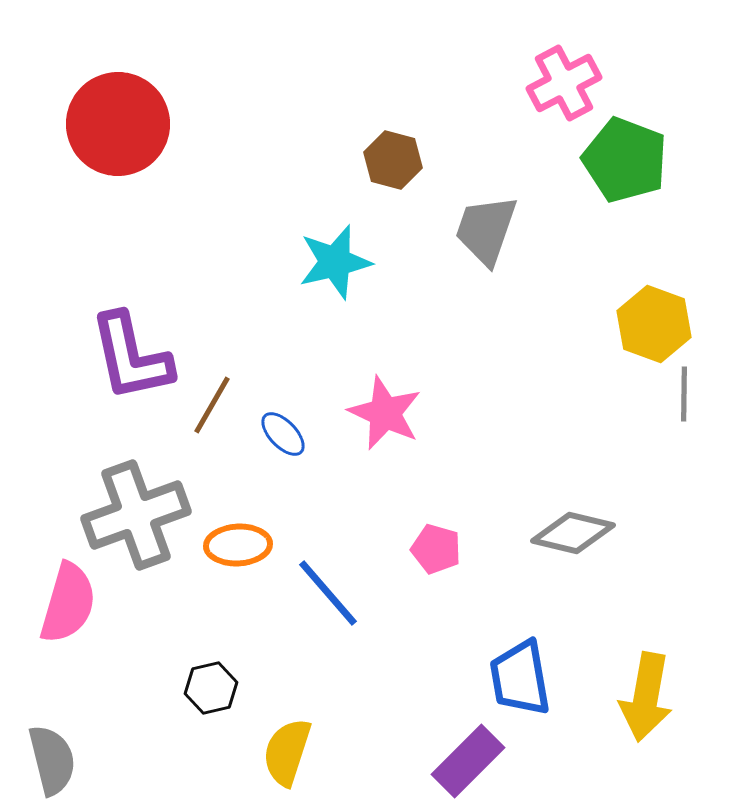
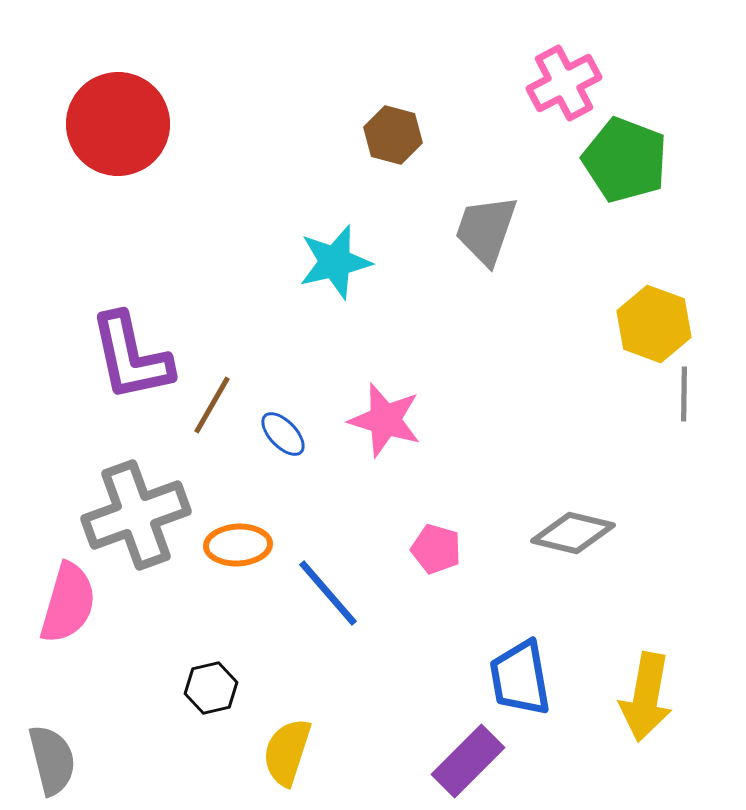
brown hexagon: moved 25 px up
pink star: moved 7 px down; rotated 8 degrees counterclockwise
